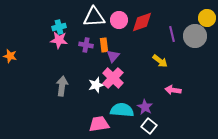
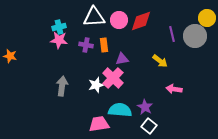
red diamond: moved 1 px left, 1 px up
purple triangle: moved 9 px right, 3 px down; rotated 40 degrees clockwise
pink arrow: moved 1 px right, 1 px up
cyan semicircle: moved 2 px left
